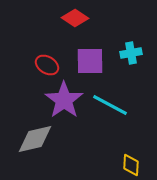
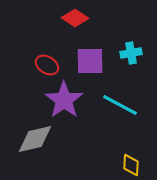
cyan line: moved 10 px right
